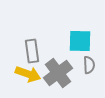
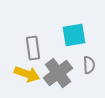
cyan square: moved 6 px left, 6 px up; rotated 10 degrees counterclockwise
gray rectangle: moved 1 px right, 3 px up
yellow arrow: moved 1 px left
